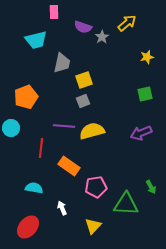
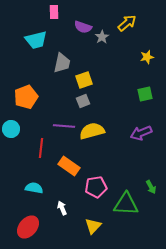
cyan circle: moved 1 px down
